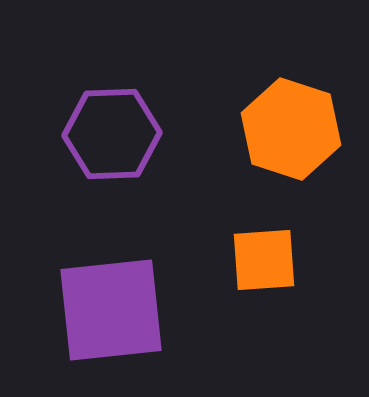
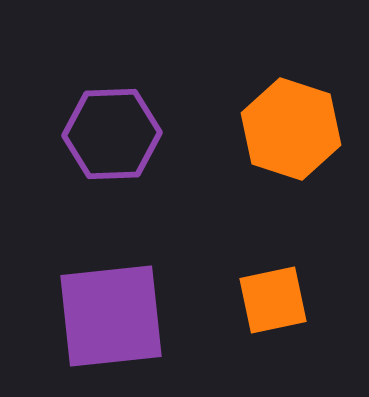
orange square: moved 9 px right, 40 px down; rotated 8 degrees counterclockwise
purple square: moved 6 px down
